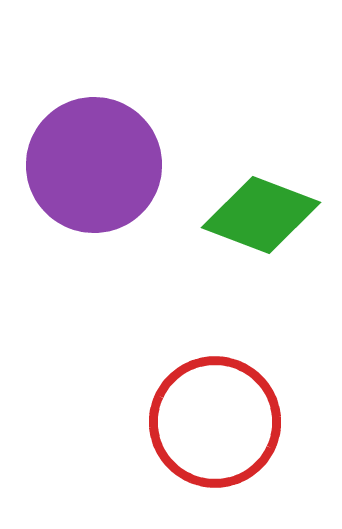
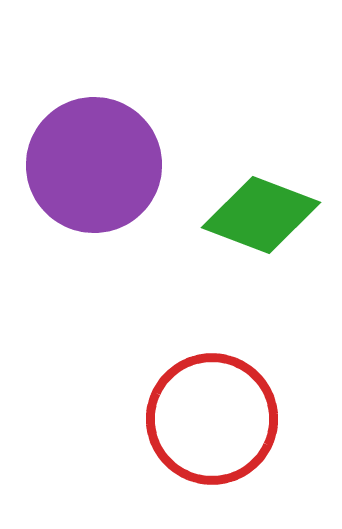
red circle: moved 3 px left, 3 px up
